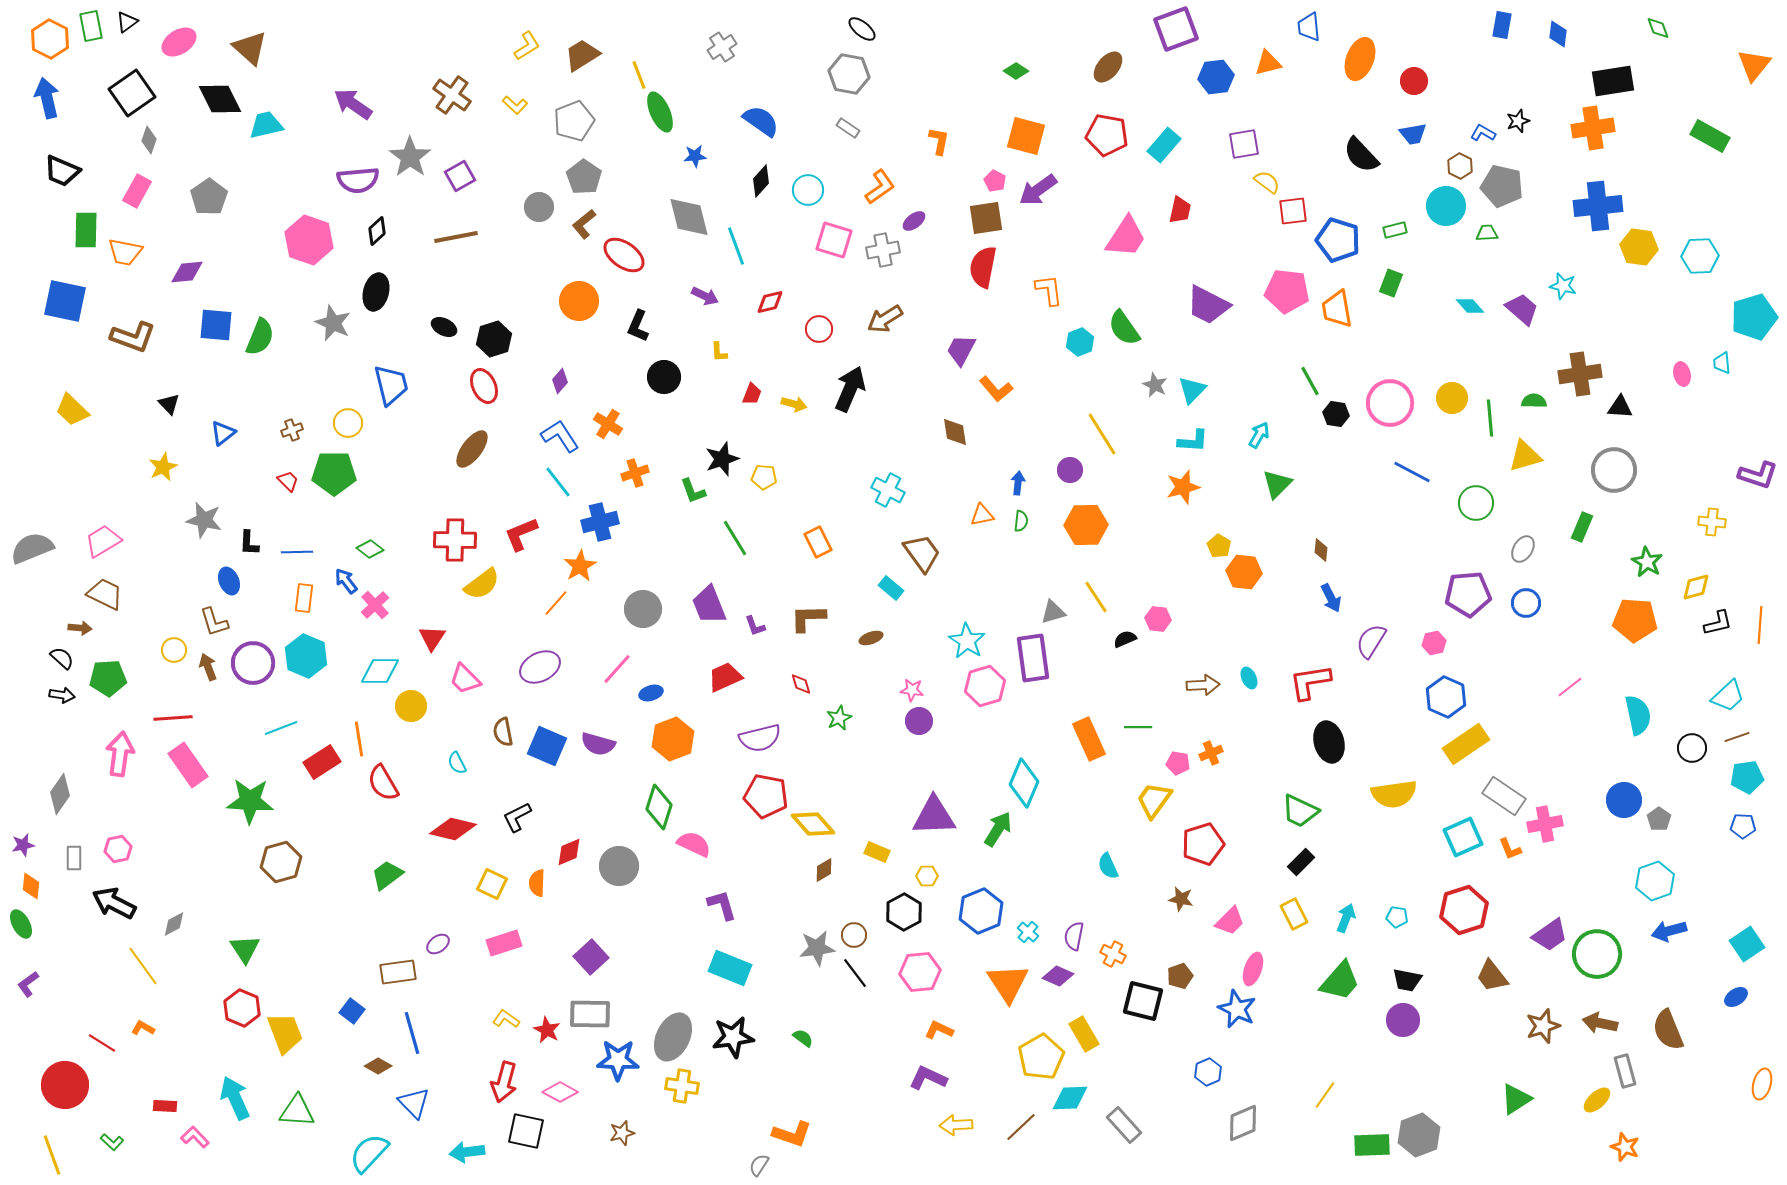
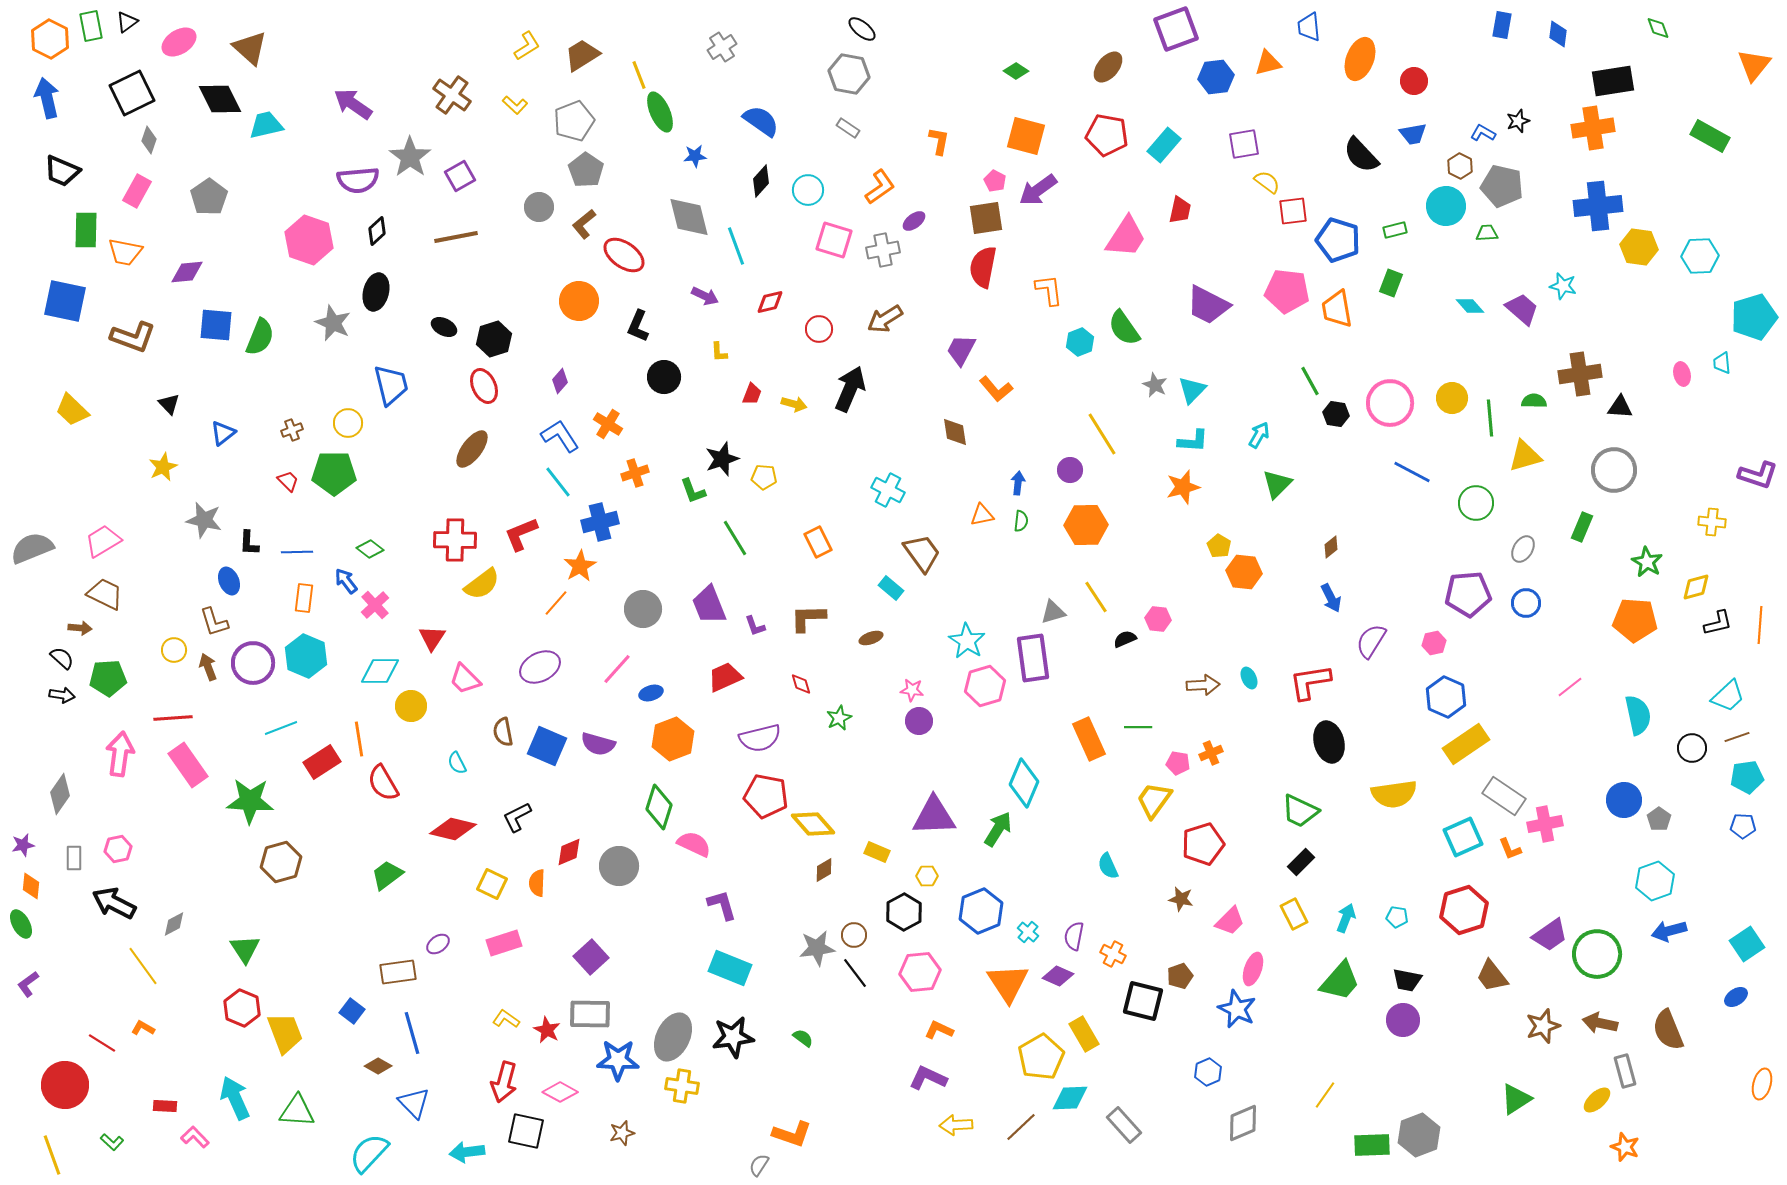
black square at (132, 93): rotated 9 degrees clockwise
gray pentagon at (584, 177): moved 2 px right, 7 px up
brown diamond at (1321, 550): moved 10 px right, 3 px up; rotated 45 degrees clockwise
